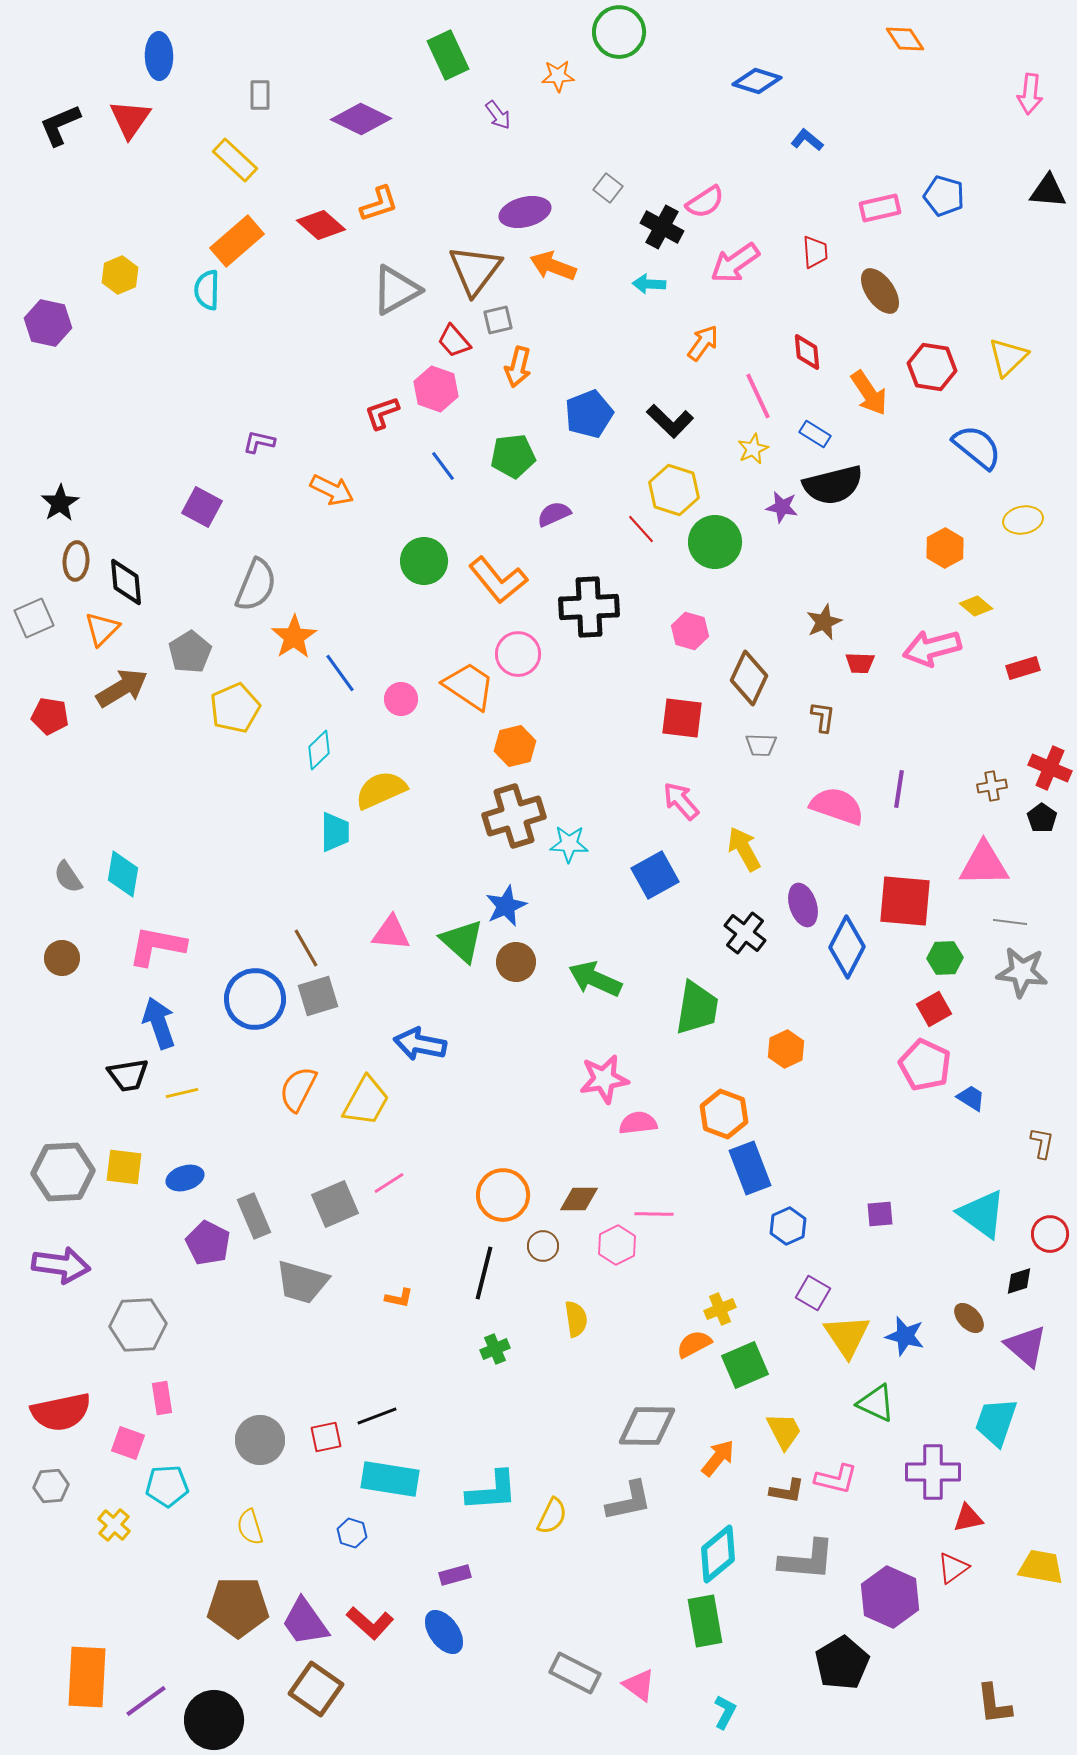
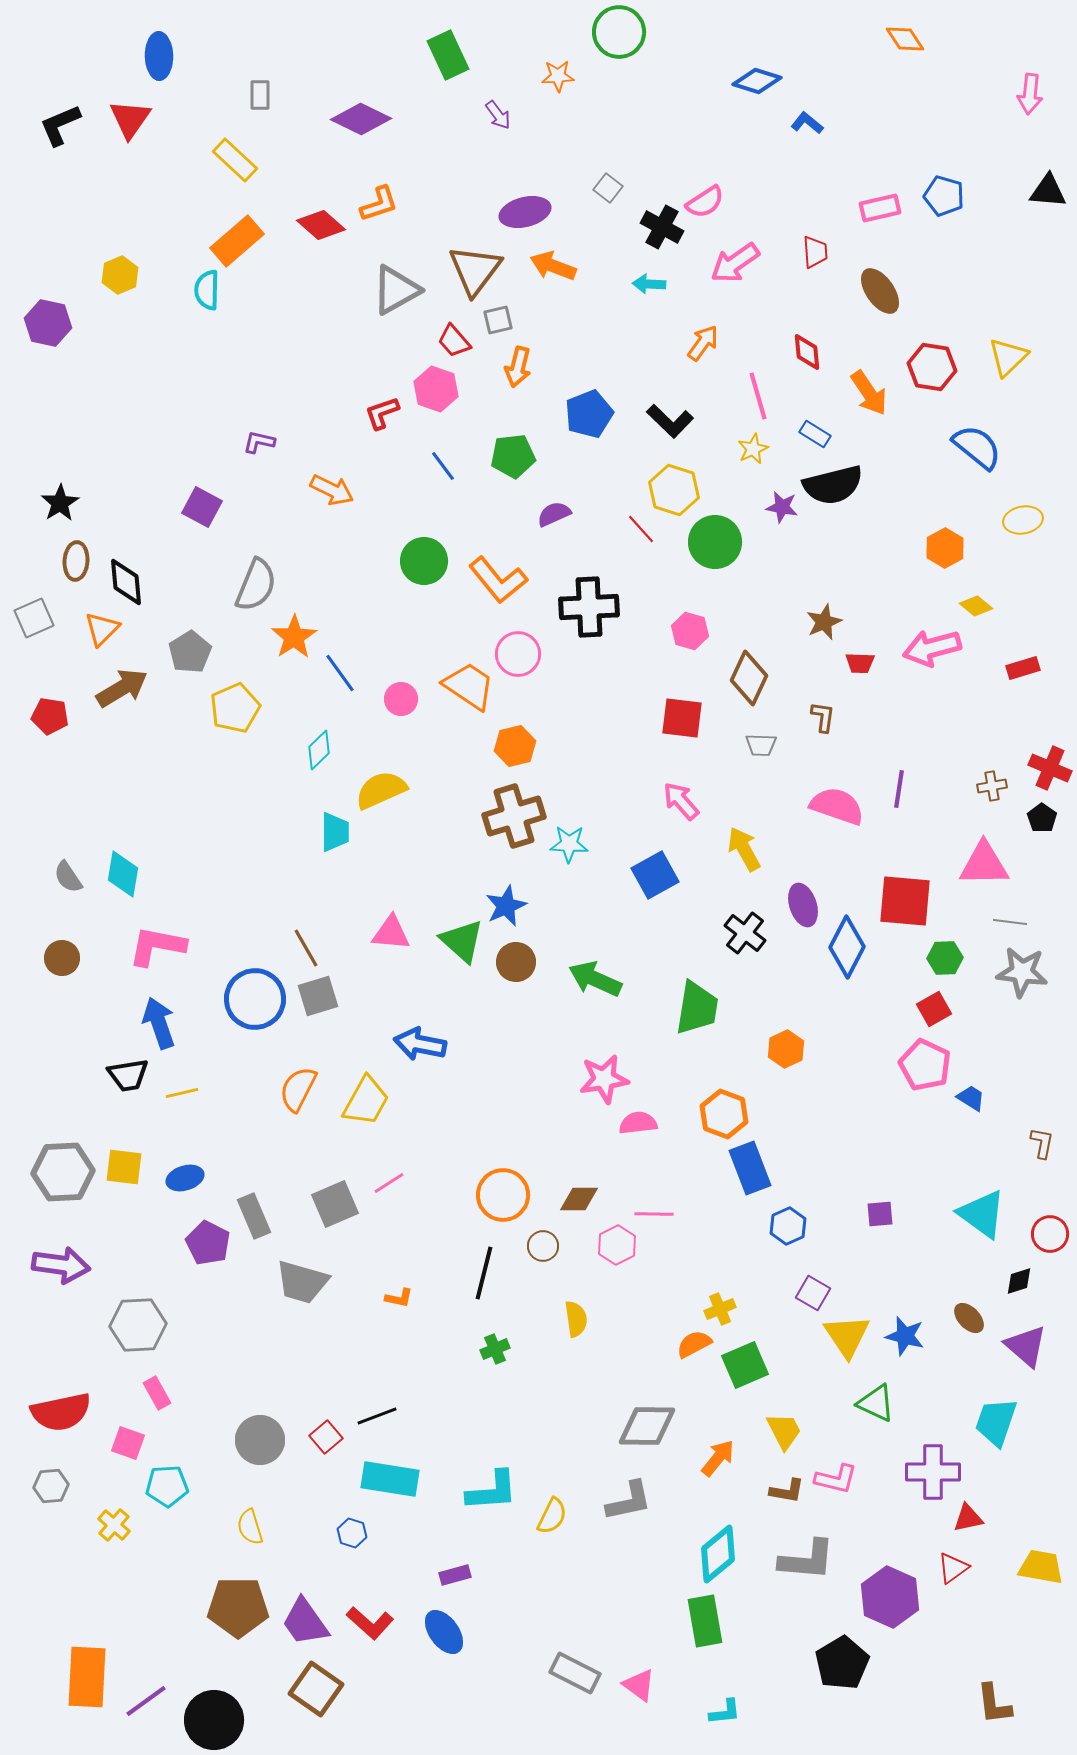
blue L-shape at (807, 140): moved 17 px up
pink line at (758, 396): rotated 9 degrees clockwise
pink rectangle at (162, 1398): moved 5 px left, 5 px up; rotated 20 degrees counterclockwise
red square at (326, 1437): rotated 28 degrees counterclockwise
cyan L-shape at (725, 1712): rotated 56 degrees clockwise
